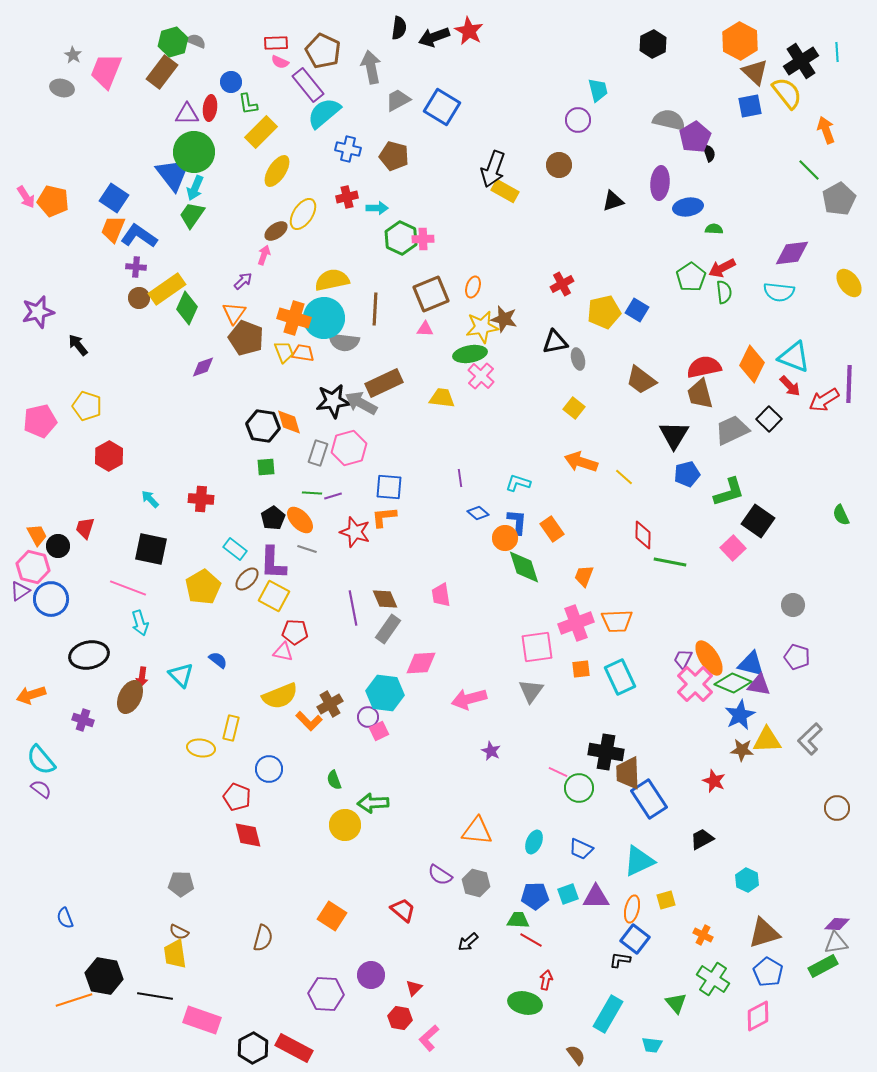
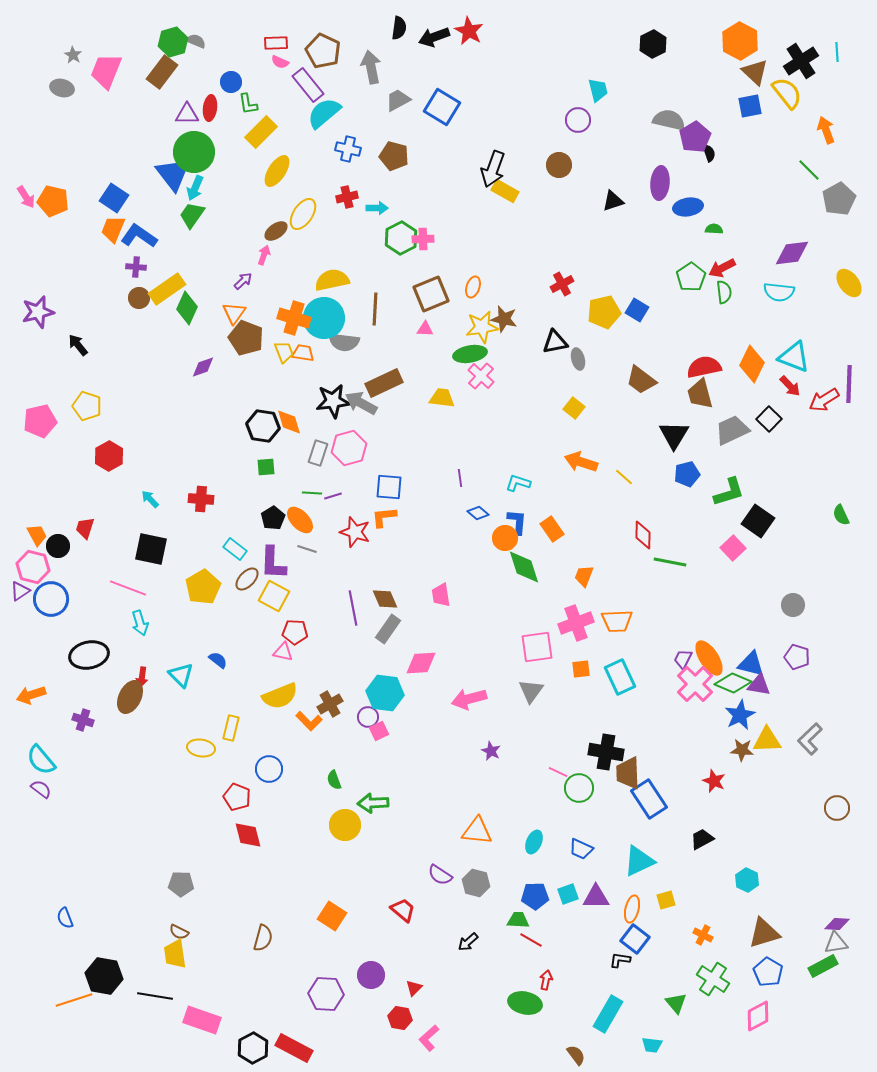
green hexagon at (401, 238): rotated 8 degrees clockwise
